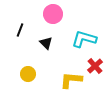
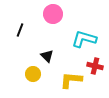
black triangle: moved 1 px right, 13 px down
red cross: rotated 35 degrees counterclockwise
yellow circle: moved 5 px right
